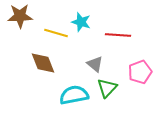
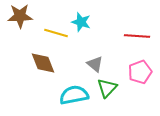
red line: moved 19 px right, 1 px down
